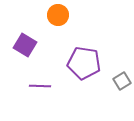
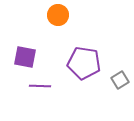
purple square: moved 12 px down; rotated 20 degrees counterclockwise
gray square: moved 2 px left, 1 px up
